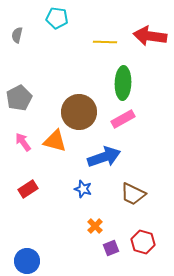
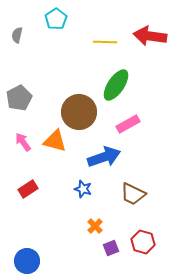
cyan pentagon: moved 1 px left, 1 px down; rotated 30 degrees clockwise
green ellipse: moved 7 px left, 2 px down; rotated 32 degrees clockwise
pink rectangle: moved 5 px right, 5 px down
